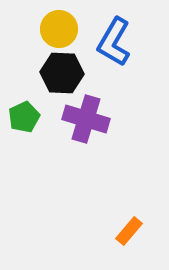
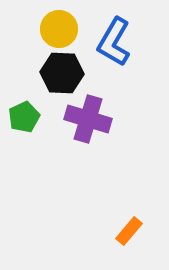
purple cross: moved 2 px right
